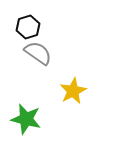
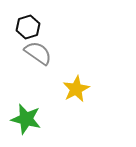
yellow star: moved 3 px right, 2 px up
